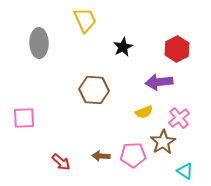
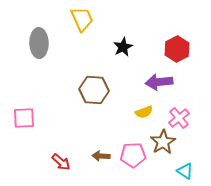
yellow trapezoid: moved 3 px left, 1 px up
